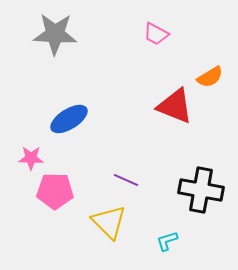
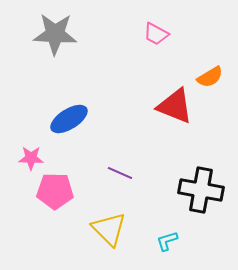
purple line: moved 6 px left, 7 px up
yellow triangle: moved 7 px down
